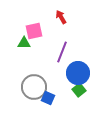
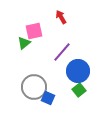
green triangle: rotated 40 degrees counterclockwise
purple line: rotated 20 degrees clockwise
blue circle: moved 2 px up
